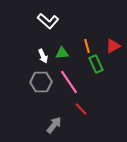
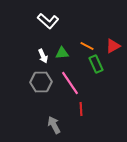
orange line: rotated 48 degrees counterclockwise
pink line: moved 1 px right, 1 px down
red line: rotated 40 degrees clockwise
gray arrow: rotated 66 degrees counterclockwise
